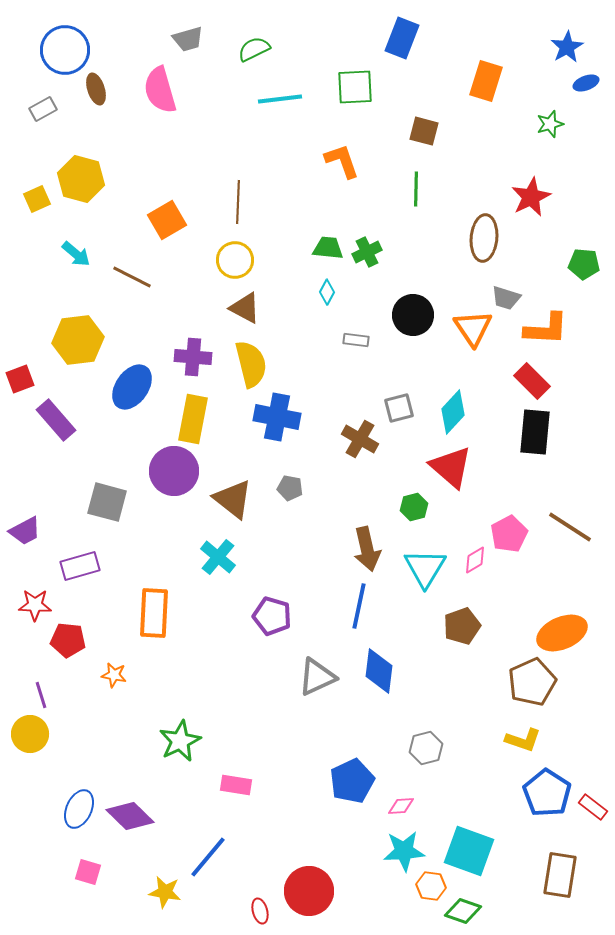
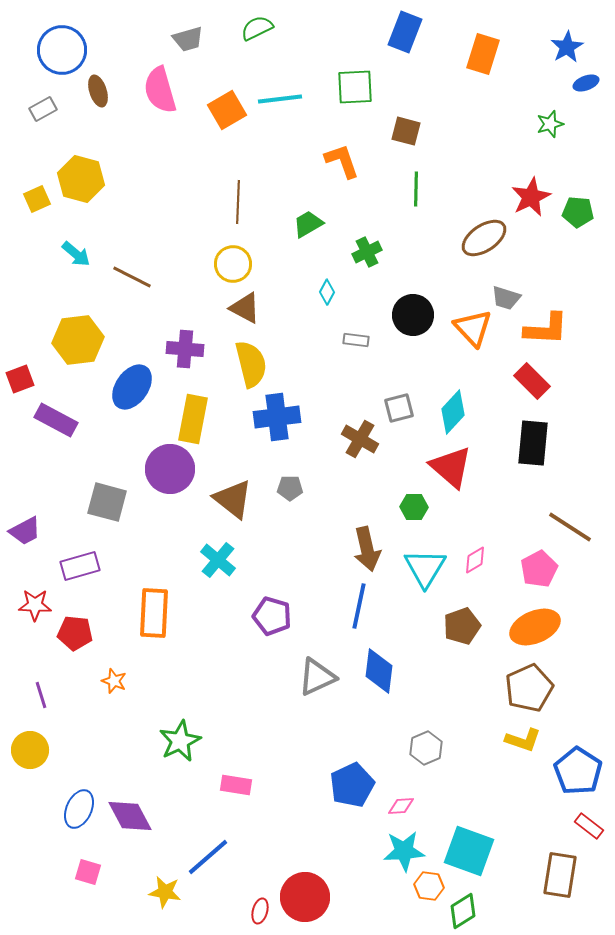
blue rectangle at (402, 38): moved 3 px right, 6 px up
green semicircle at (254, 49): moved 3 px right, 21 px up
blue circle at (65, 50): moved 3 px left
orange rectangle at (486, 81): moved 3 px left, 27 px up
brown ellipse at (96, 89): moved 2 px right, 2 px down
brown square at (424, 131): moved 18 px left
orange square at (167, 220): moved 60 px right, 110 px up
brown ellipse at (484, 238): rotated 51 degrees clockwise
green trapezoid at (328, 248): moved 20 px left, 24 px up; rotated 36 degrees counterclockwise
yellow circle at (235, 260): moved 2 px left, 4 px down
green pentagon at (584, 264): moved 6 px left, 52 px up
orange triangle at (473, 328): rotated 9 degrees counterclockwise
purple cross at (193, 357): moved 8 px left, 8 px up
blue cross at (277, 417): rotated 18 degrees counterclockwise
purple rectangle at (56, 420): rotated 21 degrees counterclockwise
black rectangle at (535, 432): moved 2 px left, 11 px down
purple circle at (174, 471): moved 4 px left, 2 px up
gray pentagon at (290, 488): rotated 10 degrees counterclockwise
green hexagon at (414, 507): rotated 16 degrees clockwise
pink pentagon at (509, 534): moved 30 px right, 35 px down
cyan cross at (218, 557): moved 3 px down
orange ellipse at (562, 633): moved 27 px left, 6 px up
red pentagon at (68, 640): moved 7 px right, 7 px up
orange star at (114, 675): moved 6 px down; rotated 10 degrees clockwise
brown pentagon at (532, 682): moved 3 px left, 6 px down
yellow circle at (30, 734): moved 16 px down
gray hexagon at (426, 748): rotated 8 degrees counterclockwise
blue pentagon at (352, 781): moved 4 px down
blue pentagon at (547, 793): moved 31 px right, 22 px up
red rectangle at (593, 807): moved 4 px left, 19 px down
purple diamond at (130, 816): rotated 18 degrees clockwise
blue line at (208, 857): rotated 9 degrees clockwise
orange hexagon at (431, 886): moved 2 px left
red circle at (309, 891): moved 4 px left, 6 px down
red ellipse at (260, 911): rotated 30 degrees clockwise
green diamond at (463, 911): rotated 51 degrees counterclockwise
